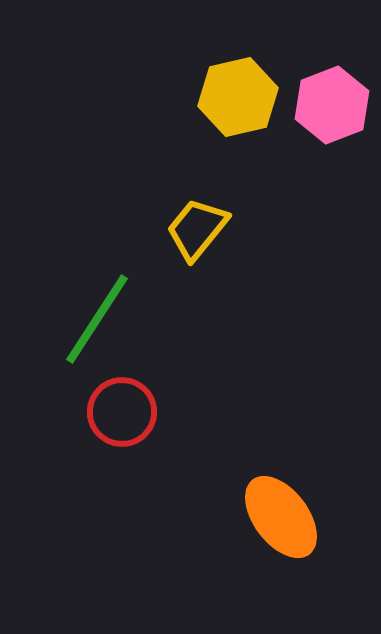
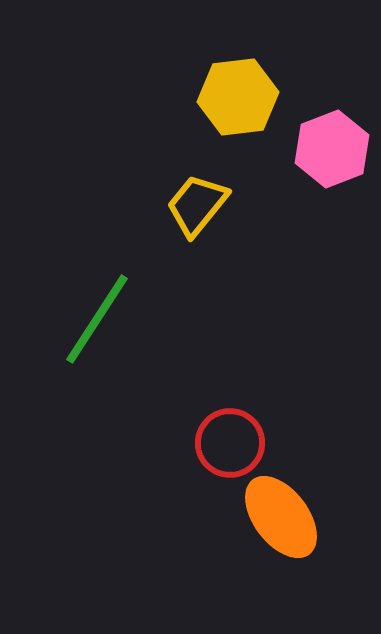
yellow hexagon: rotated 6 degrees clockwise
pink hexagon: moved 44 px down
yellow trapezoid: moved 24 px up
red circle: moved 108 px right, 31 px down
